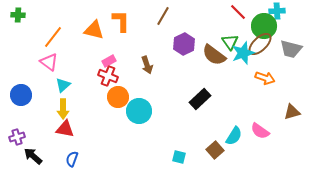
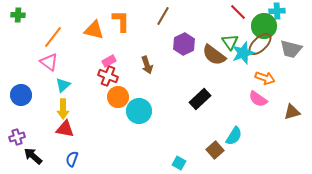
pink semicircle: moved 2 px left, 32 px up
cyan square: moved 6 px down; rotated 16 degrees clockwise
